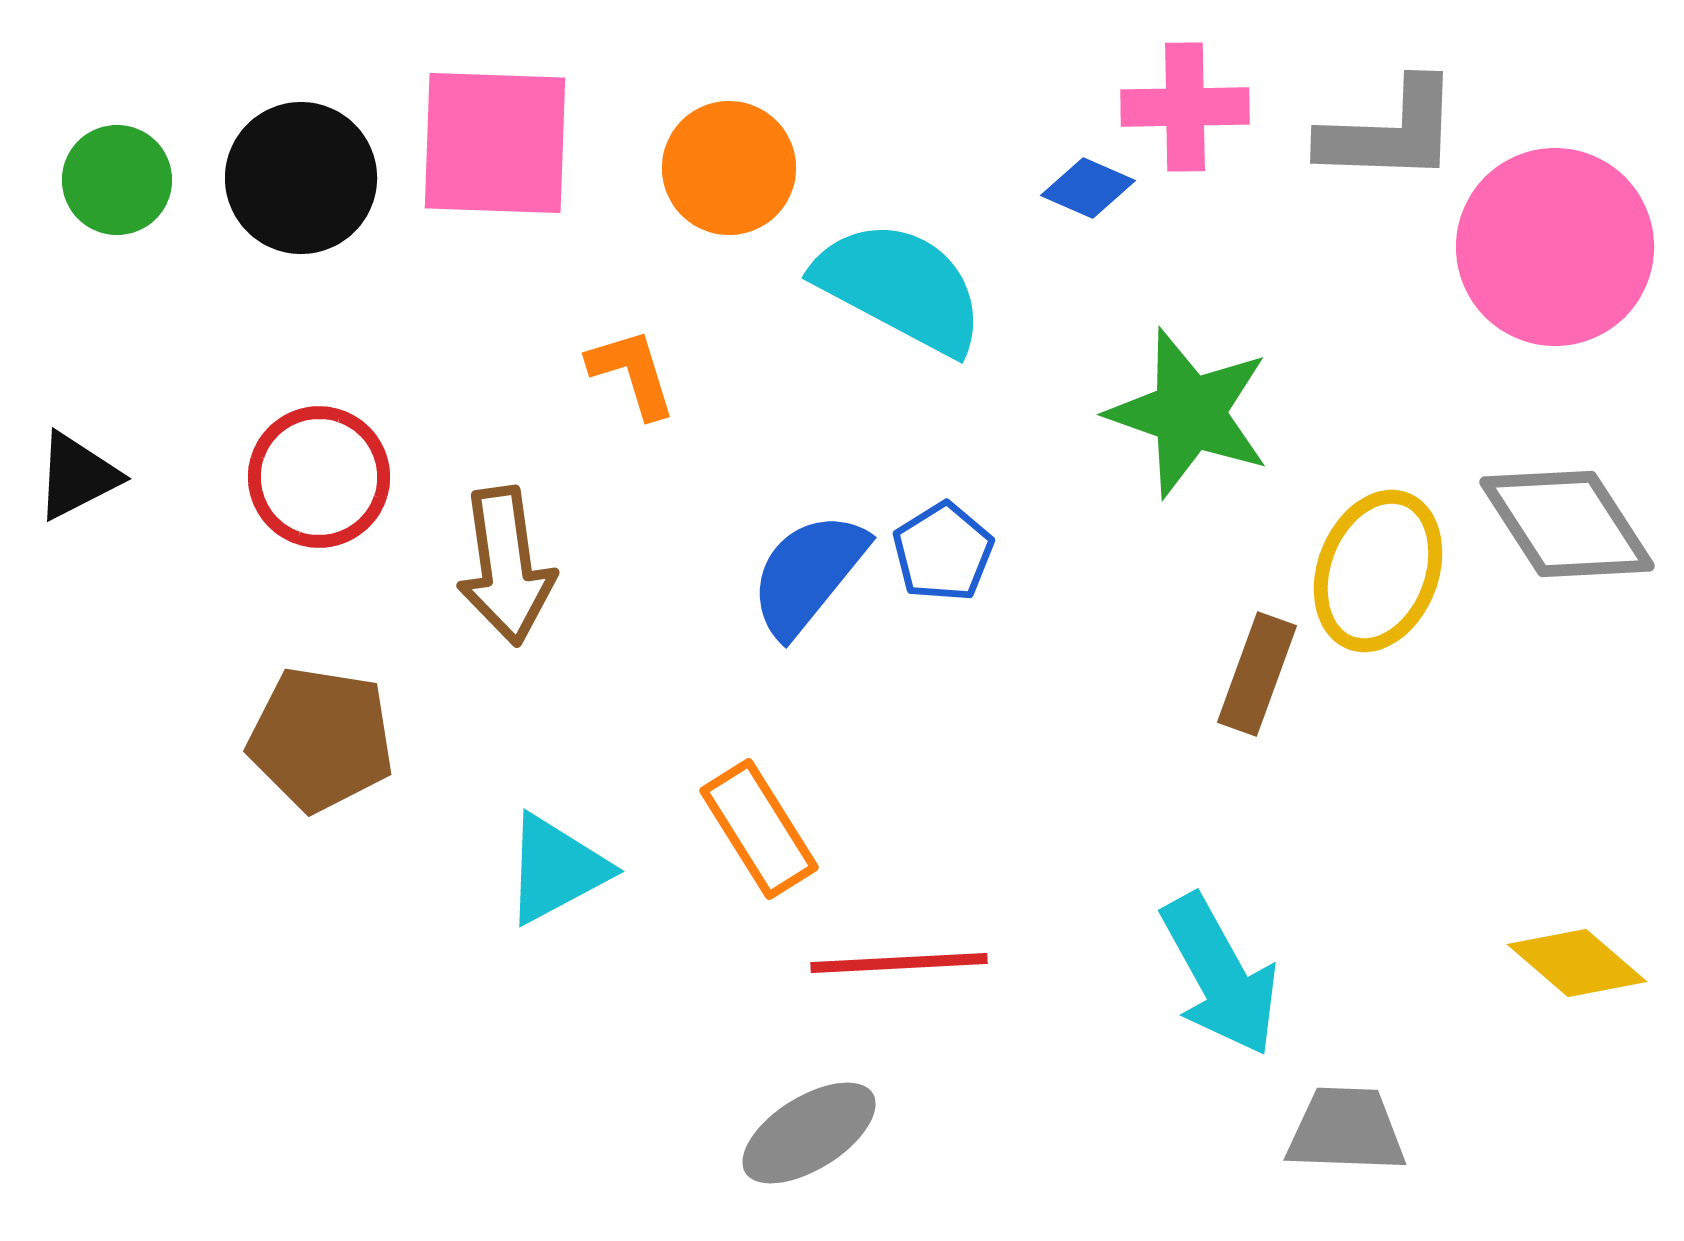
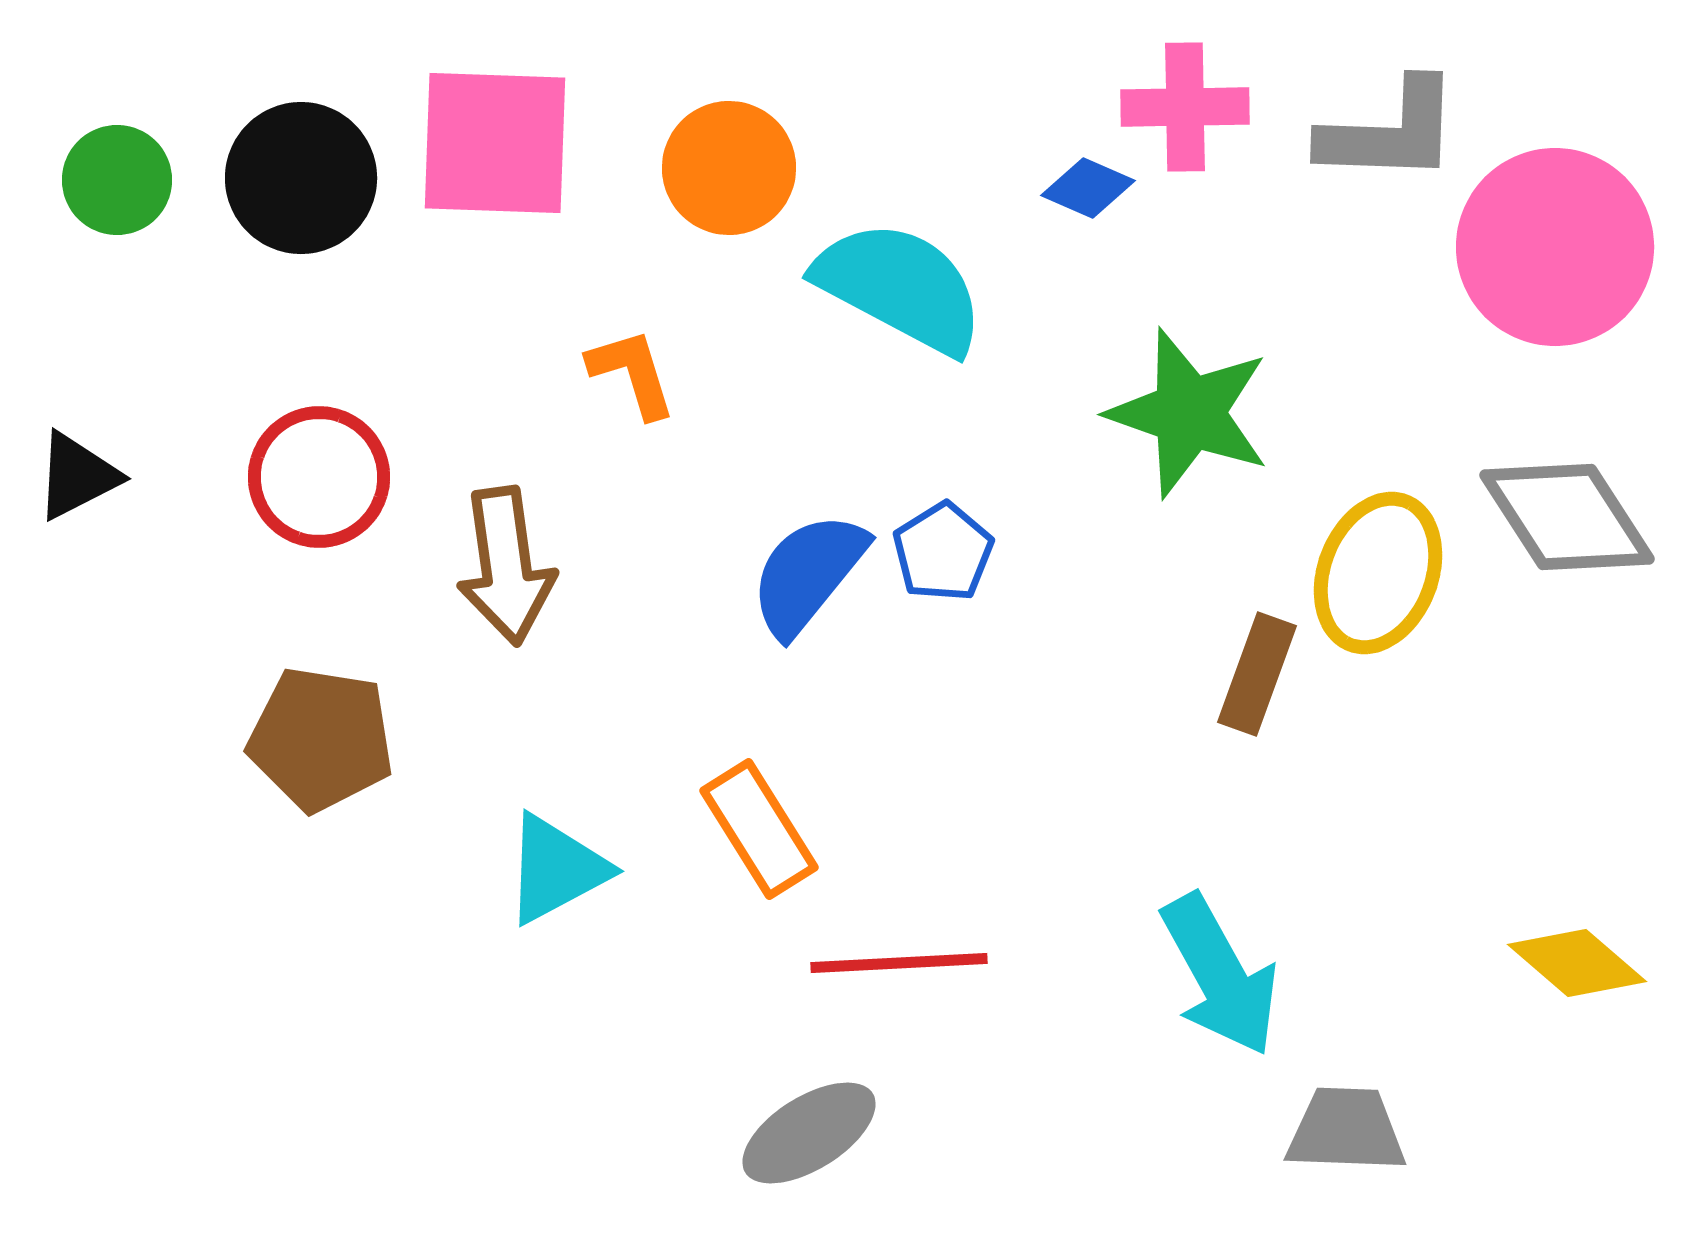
gray diamond: moved 7 px up
yellow ellipse: moved 2 px down
